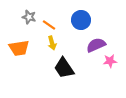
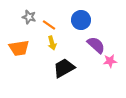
purple semicircle: rotated 66 degrees clockwise
black trapezoid: rotated 95 degrees clockwise
